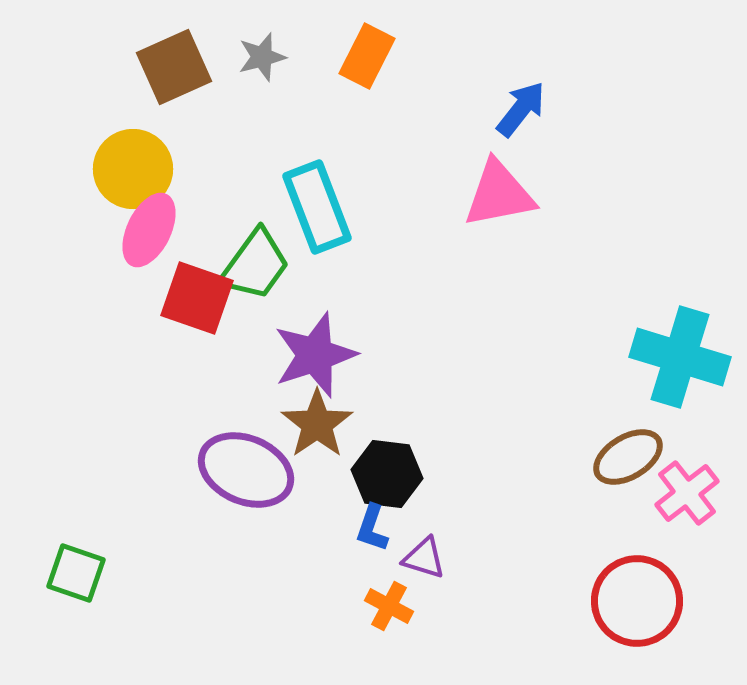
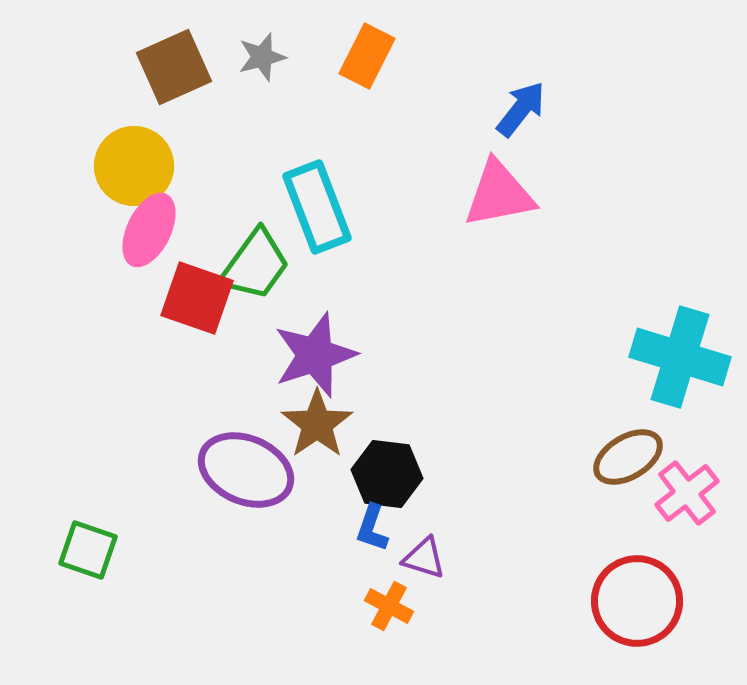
yellow circle: moved 1 px right, 3 px up
green square: moved 12 px right, 23 px up
